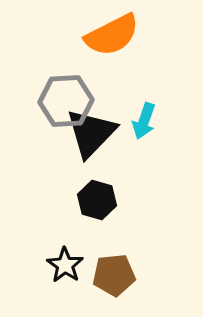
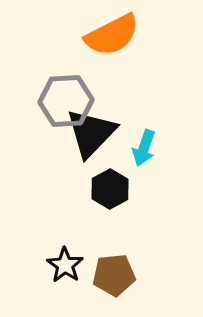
cyan arrow: moved 27 px down
black hexagon: moved 13 px right, 11 px up; rotated 15 degrees clockwise
